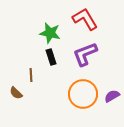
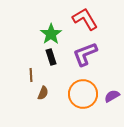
green star: moved 1 px right, 1 px down; rotated 25 degrees clockwise
brown semicircle: moved 27 px right; rotated 112 degrees counterclockwise
